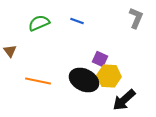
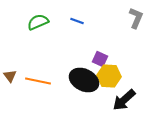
green semicircle: moved 1 px left, 1 px up
brown triangle: moved 25 px down
